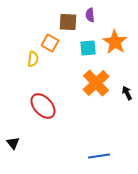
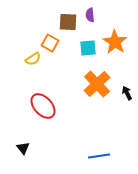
yellow semicircle: rotated 49 degrees clockwise
orange cross: moved 1 px right, 1 px down
black triangle: moved 10 px right, 5 px down
